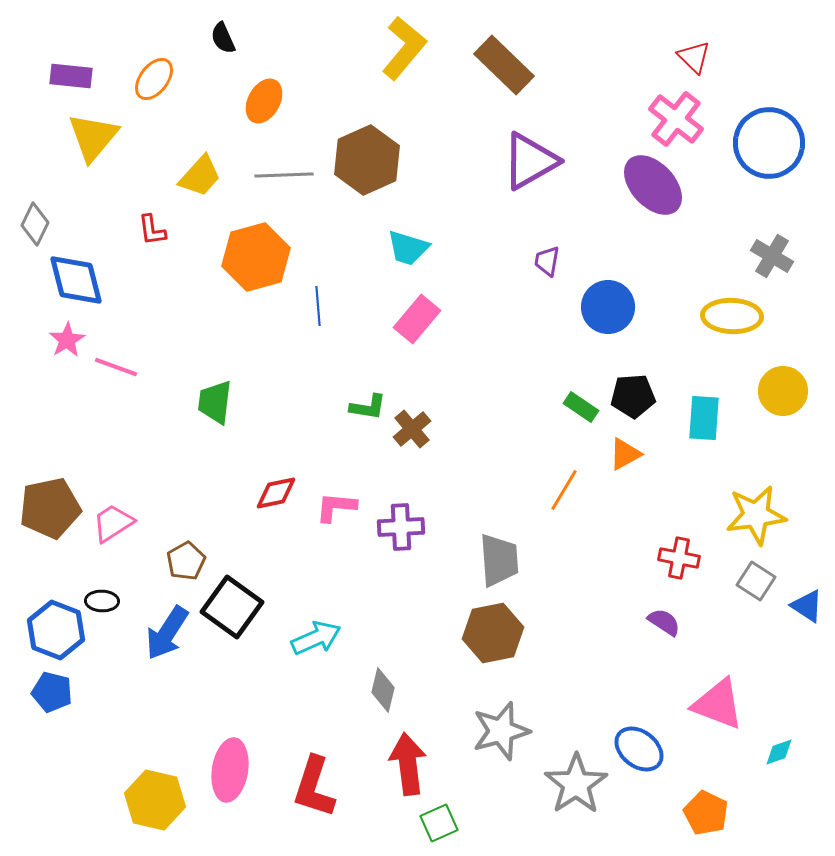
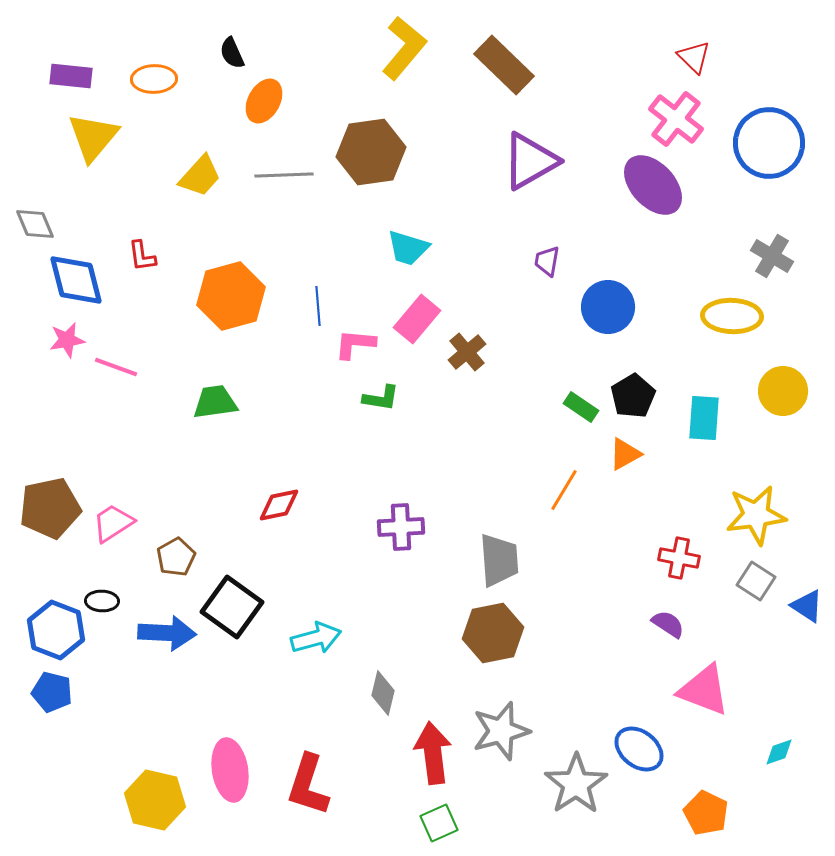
black semicircle at (223, 38): moved 9 px right, 15 px down
orange ellipse at (154, 79): rotated 51 degrees clockwise
brown hexagon at (367, 160): moved 4 px right, 8 px up; rotated 16 degrees clockwise
gray diamond at (35, 224): rotated 48 degrees counterclockwise
red L-shape at (152, 230): moved 10 px left, 26 px down
orange hexagon at (256, 257): moved 25 px left, 39 px down
pink star at (67, 340): rotated 21 degrees clockwise
black pentagon at (633, 396): rotated 27 degrees counterclockwise
green trapezoid at (215, 402): rotated 75 degrees clockwise
green L-shape at (368, 407): moved 13 px right, 9 px up
brown cross at (412, 429): moved 55 px right, 77 px up
red diamond at (276, 493): moved 3 px right, 12 px down
pink L-shape at (336, 507): moved 19 px right, 163 px up
brown pentagon at (186, 561): moved 10 px left, 4 px up
purple semicircle at (664, 622): moved 4 px right, 2 px down
blue arrow at (167, 633): rotated 120 degrees counterclockwise
cyan arrow at (316, 638): rotated 9 degrees clockwise
gray diamond at (383, 690): moved 3 px down
pink triangle at (718, 704): moved 14 px left, 14 px up
red arrow at (408, 764): moved 25 px right, 11 px up
pink ellipse at (230, 770): rotated 18 degrees counterclockwise
red L-shape at (314, 787): moved 6 px left, 2 px up
